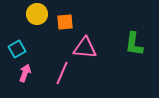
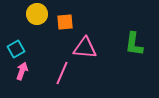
cyan square: moved 1 px left
pink arrow: moved 3 px left, 2 px up
